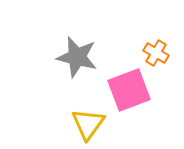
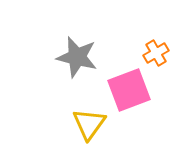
orange cross: rotated 30 degrees clockwise
yellow triangle: moved 1 px right
